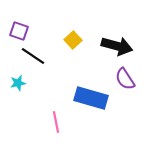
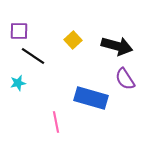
purple square: rotated 18 degrees counterclockwise
